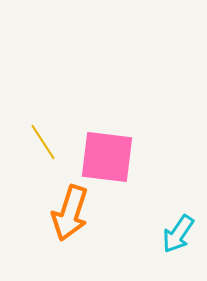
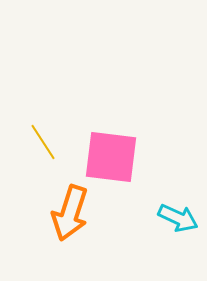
pink square: moved 4 px right
cyan arrow: moved 16 px up; rotated 99 degrees counterclockwise
